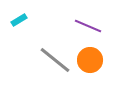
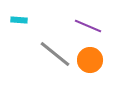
cyan rectangle: rotated 35 degrees clockwise
gray line: moved 6 px up
